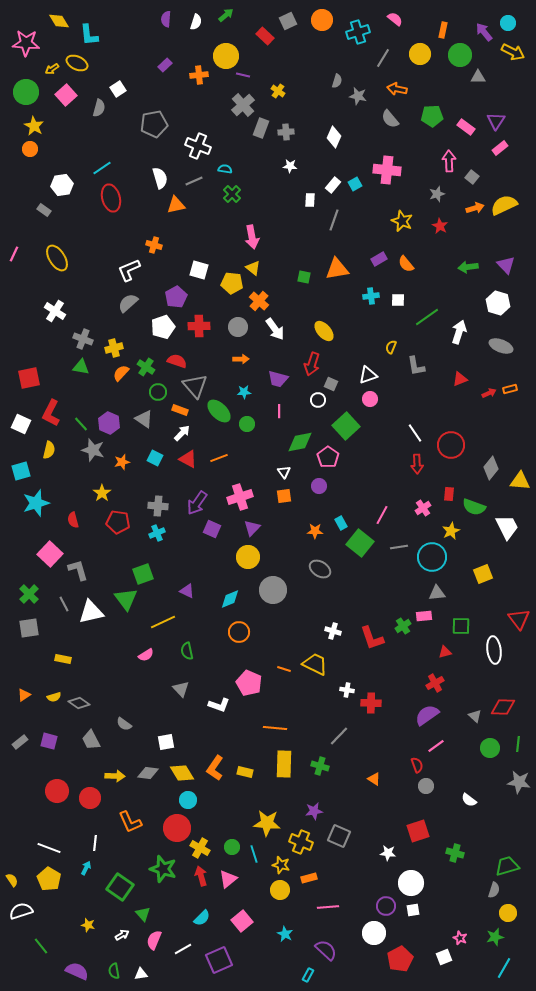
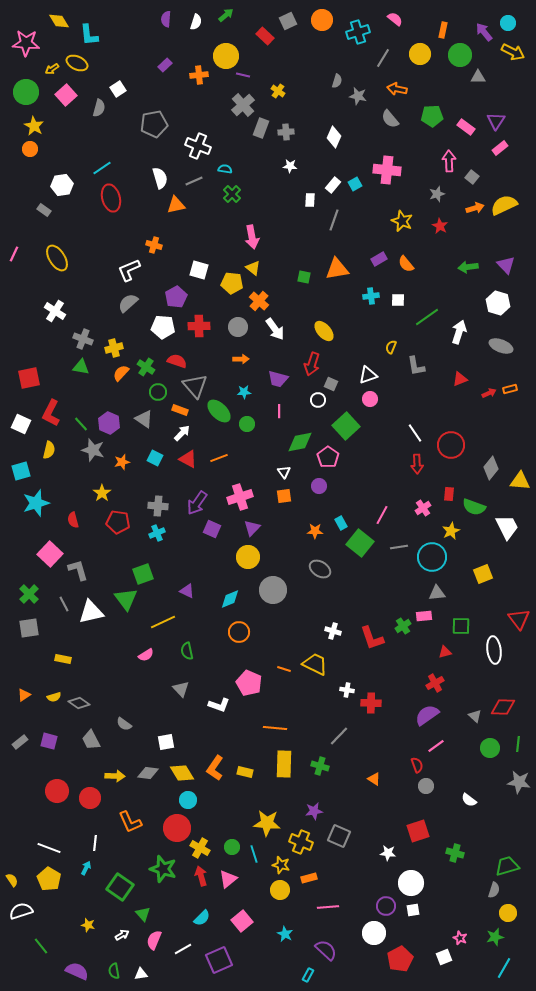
white pentagon at (163, 327): rotated 25 degrees clockwise
